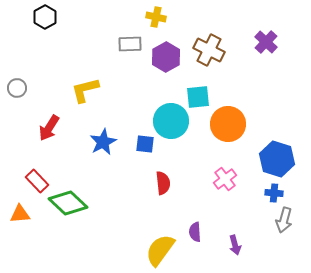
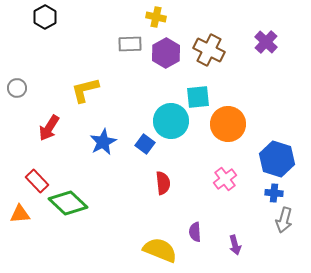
purple hexagon: moved 4 px up
blue square: rotated 30 degrees clockwise
yellow semicircle: rotated 76 degrees clockwise
